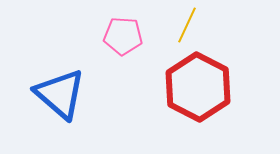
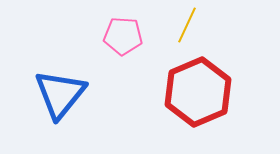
red hexagon: moved 5 px down; rotated 10 degrees clockwise
blue triangle: rotated 28 degrees clockwise
